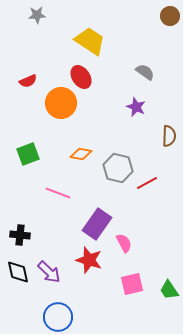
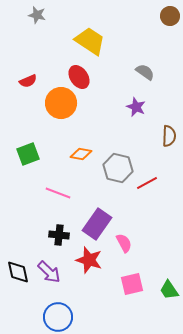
gray star: rotated 18 degrees clockwise
red ellipse: moved 2 px left
black cross: moved 39 px right
